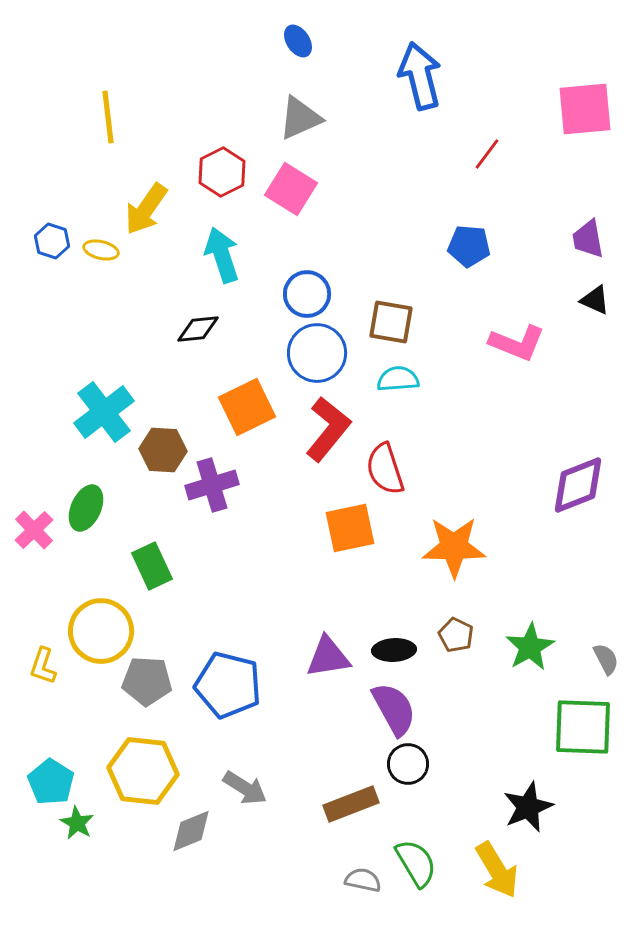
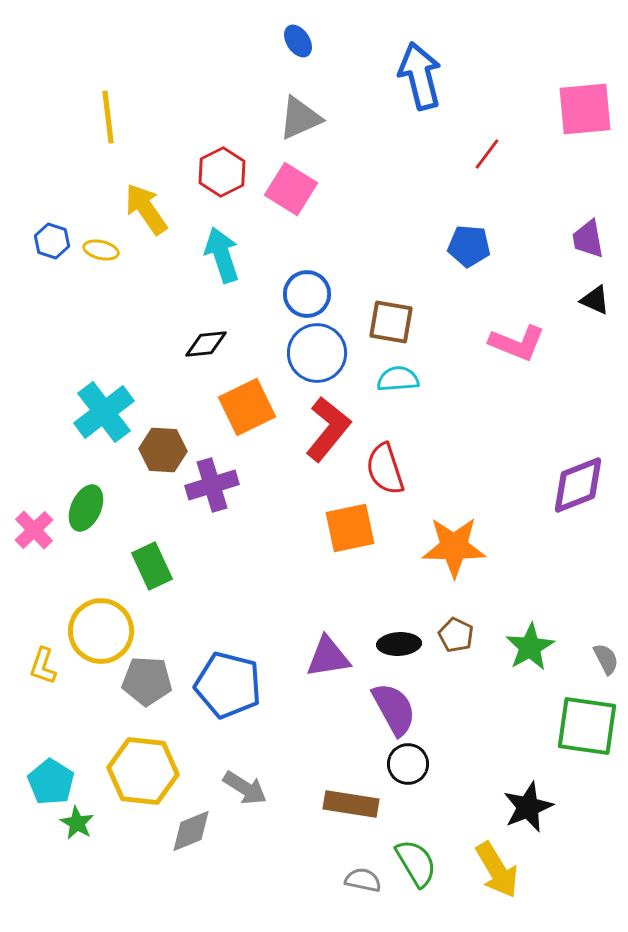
yellow arrow at (146, 209): rotated 110 degrees clockwise
black diamond at (198, 329): moved 8 px right, 15 px down
black ellipse at (394, 650): moved 5 px right, 6 px up
green square at (583, 727): moved 4 px right, 1 px up; rotated 6 degrees clockwise
brown rectangle at (351, 804): rotated 30 degrees clockwise
